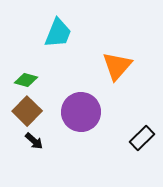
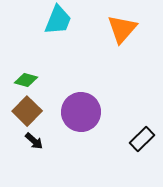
cyan trapezoid: moved 13 px up
orange triangle: moved 5 px right, 37 px up
black rectangle: moved 1 px down
